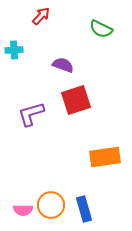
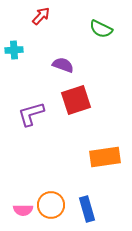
blue rectangle: moved 3 px right
